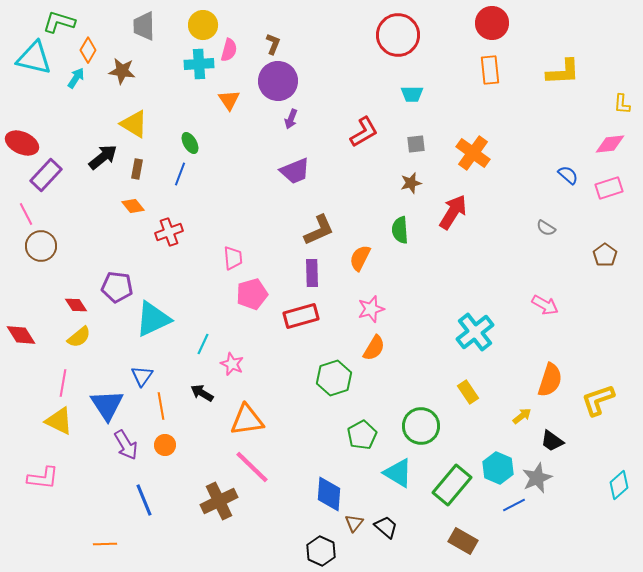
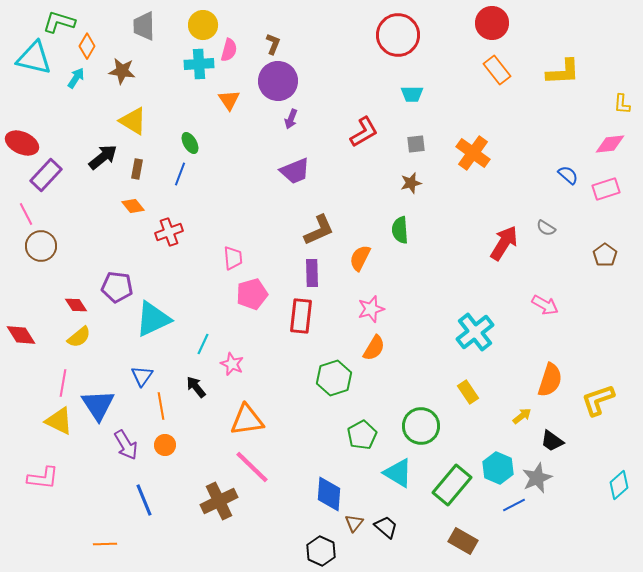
orange diamond at (88, 50): moved 1 px left, 4 px up
orange rectangle at (490, 70): moved 7 px right; rotated 32 degrees counterclockwise
yellow triangle at (134, 124): moved 1 px left, 3 px up
pink rectangle at (609, 188): moved 3 px left, 1 px down
red arrow at (453, 212): moved 51 px right, 31 px down
red rectangle at (301, 316): rotated 68 degrees counterclockwise
black arrow at (202, 393): moved 6 px left, 6 px up; rotated 20 degrees clockwise
blue triangle at (107, 405): moved 9 px left
